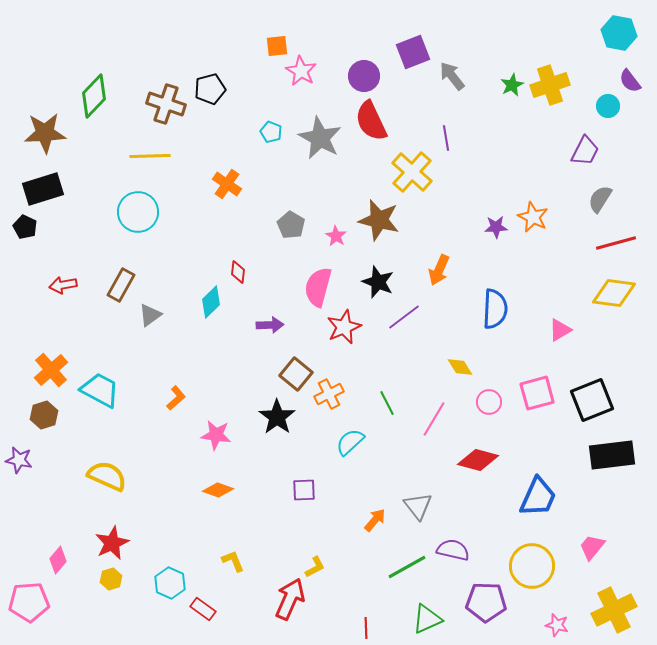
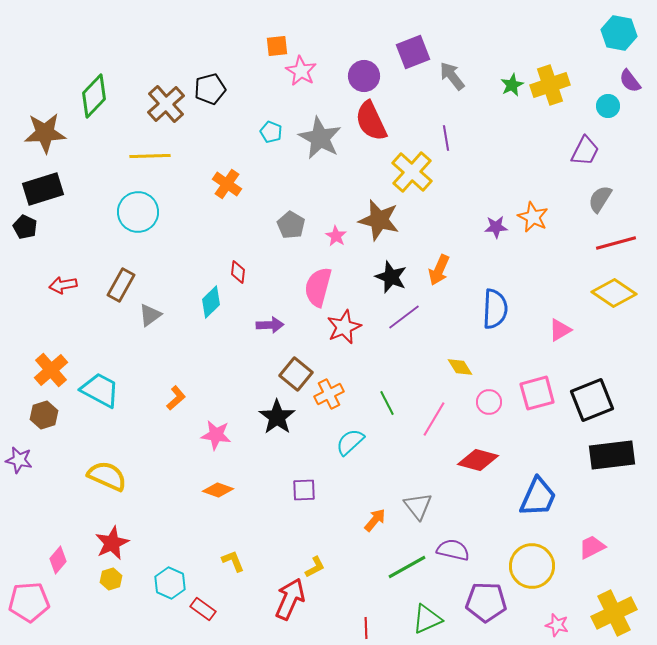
brown cross at (166, 104): rotated 30 degrees clockwise
black star at (378, 282): moved 13 px right, 5 px up
yellow diamond at (614, 293): rotated 27 degrees clockwise
pink trapezoid at (592, 547): rotated 24 degrees clockwise
yellow cross at (614, 610): moved 3 px down
